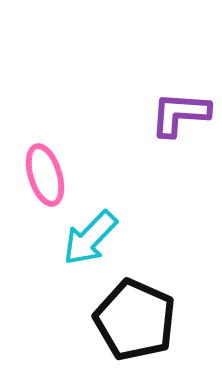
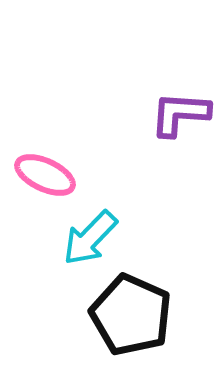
pink ellipse: rotated 48 degrees counterclockwise
black pentagon: moved 4 px left, 5 px up
